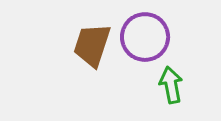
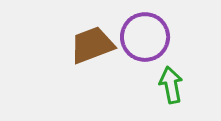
brown trapezoid: rotated 51 degrees clockwise
